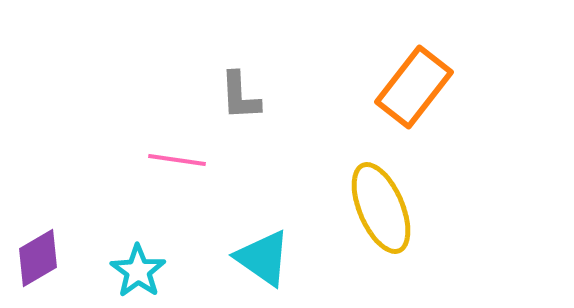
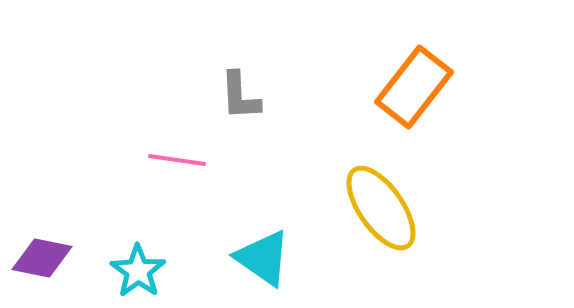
yellow ellipse: rotated 12 degrees counterclockwise
purple diamond: moved 4 px right; rotated 42 degrees clockwise
